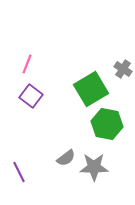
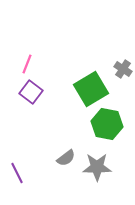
purple square: moved 4 px up
gray star: moved 3 px right
purple line: moved 2 px left, 1 px down
